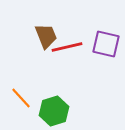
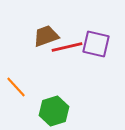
brown trapezoid: rotated 88 degrees counterclockwise
purple square: moved 10 px left
orange line: moved 5 px left, 11 px up
